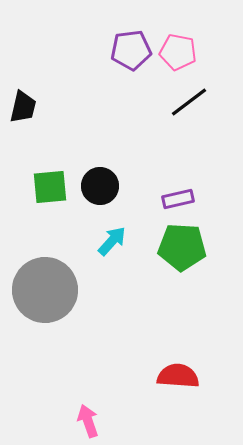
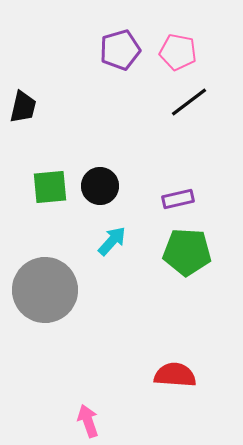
purple pentagon: moved 11 px left; rotated 9 degrees counterclockwise
green pentagon: moved 5 px right, 5 px down
red semicircle: moved 3 px left, 1 px up
